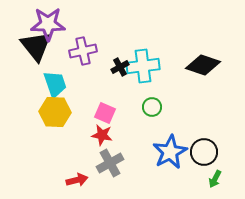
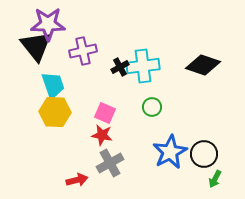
cyan trapezoid: moved 2 px left, 1 px down
black circle: moved 2 px down
